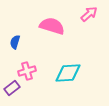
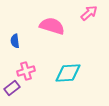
pink arrow: moved 1 px up
blue semicircle: moved 1 px up; rotated 24 degrees counterclockwise
pink cross: moved 1 px left
